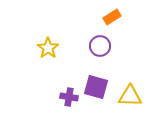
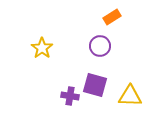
yellow star: moved 6 px left
purple square: moved 1 px left, 2 px up
purple cross: moved 1 px right, 1 px up
